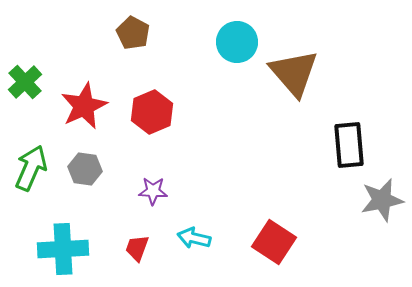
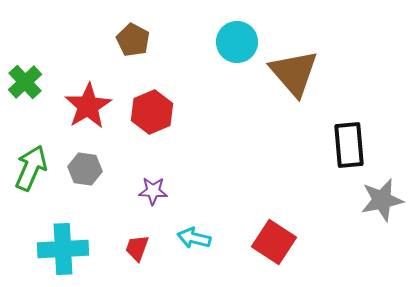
brown pentagon: moved 7 px down
red star: moved 4 px right; rotated 6 degrees counterclockwise
